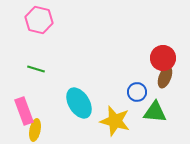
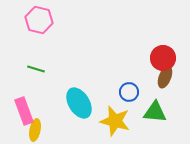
blue circle: moved 8 px left
